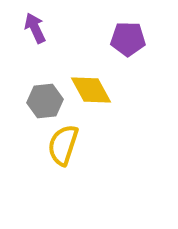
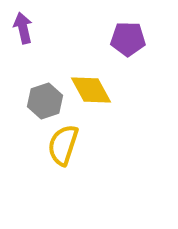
purple arrow: moved 12 px left; rotated 12 degrees clockwise
gray hexagon: rotated 12 degrees counterclockwise
